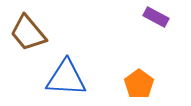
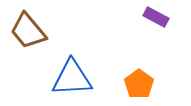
brown trapezoid: moved 2 px up
blue triangle: moved 6 px right; rotated 6 degrees counterclockwise
